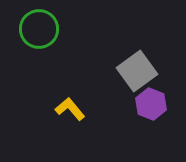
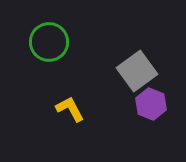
green circle: moved 10 px right, 13 px down
yellow L-shape: rotated 12 degrees clockwise
